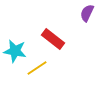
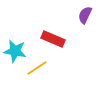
purple semicircle: moved 2 px left, 2 px down
red rectangle: rotated 15 degrees counterclockwise
